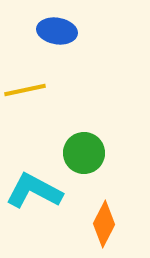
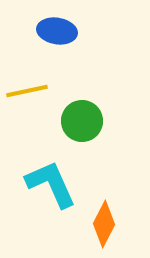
yellow line: moved 2 px right, 1 px down
green circle: moved 2 px left, 32 px up
cyan L-shape: moved 17 px right, 7 px up; rotated 38 degrees clockwise
